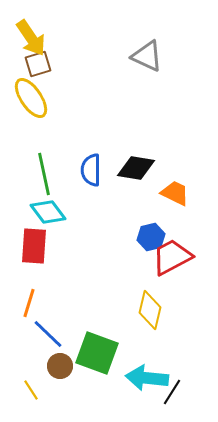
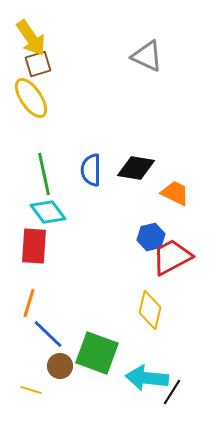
yellow line: rotated 40 degrees counterclockwise
